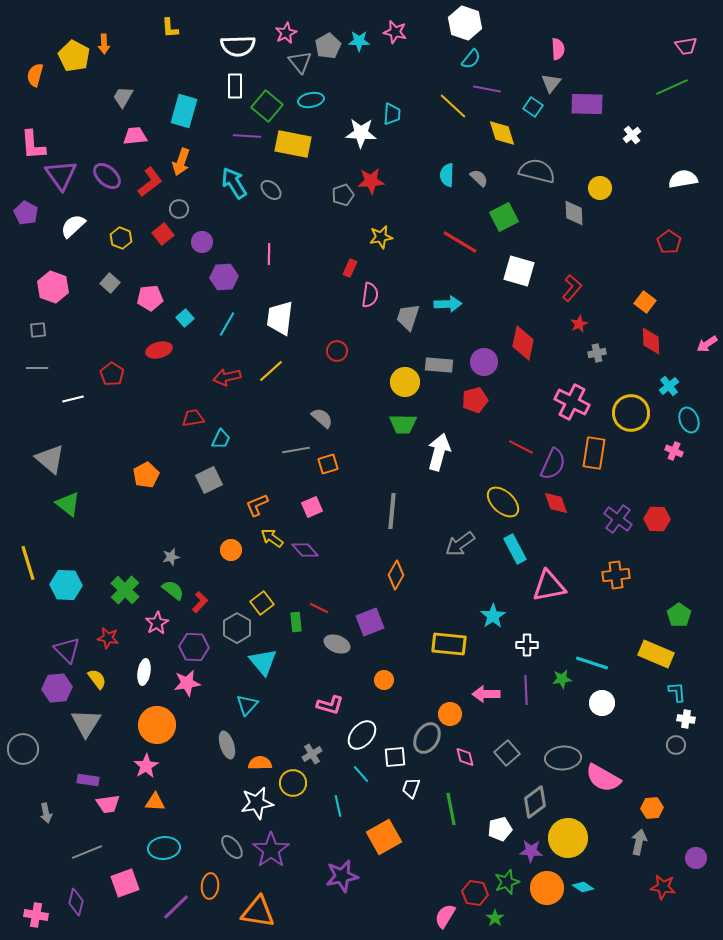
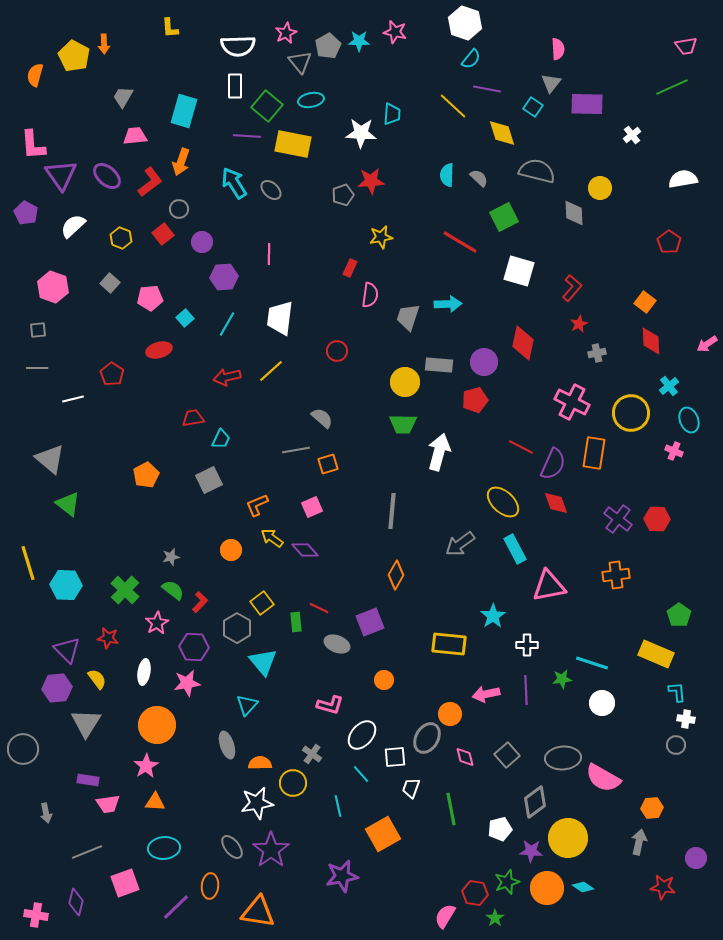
pink arrow at (486, 694): rotated 12 degrees counterclockwise
gray square at (507, 753): moved 2 px down
gray cross at (312, 754): rotated 24 degrees counterclockwise
orange square at (384, 837): moved 1 px left, 3 px up
